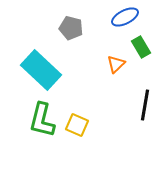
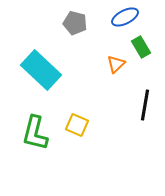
gray pentagon: moved 4 px right, 5 px up
green L-shape: moved 7 px left, 13 px down
